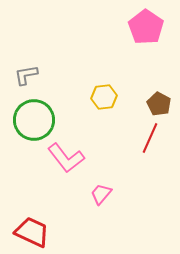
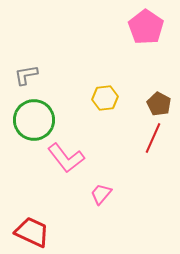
yellow hexagon: moved 1 px right, 1 px down
red line: moved 3 px right
